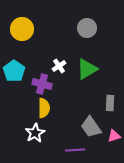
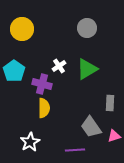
white star: moved 5 px left, 9 px down
